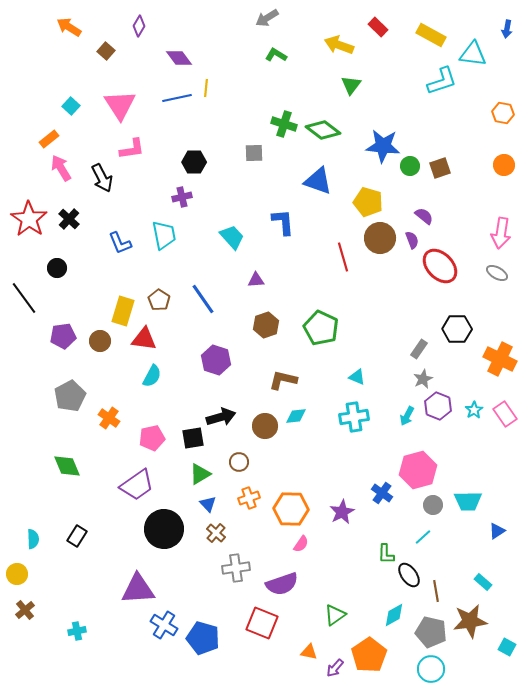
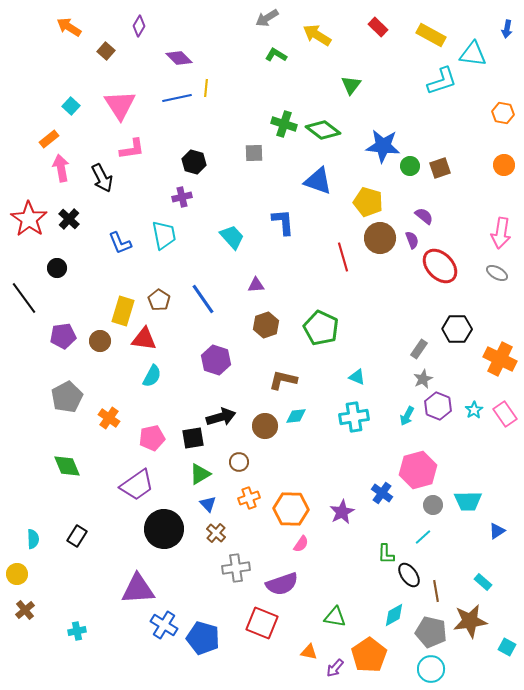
yellow arrow at (339, 45): moved 22 px left, 10 px up; rotated 12 degrees clockwise
purple diamond at (179, 58): rotated 8 degrees counterclockwise
black hexagon at (194, 162): rotated 15 degrees clockwise
pink arrow at (61, 168): rotated 20 degrees clockwise
purple triangle at (256, 280): moved 5 px down
gray pentagon at (70, 396): moved 3 px left, 1 px down
green triangle at (335, 615): moved 2 px down; rotated 45 degrees clockwise
